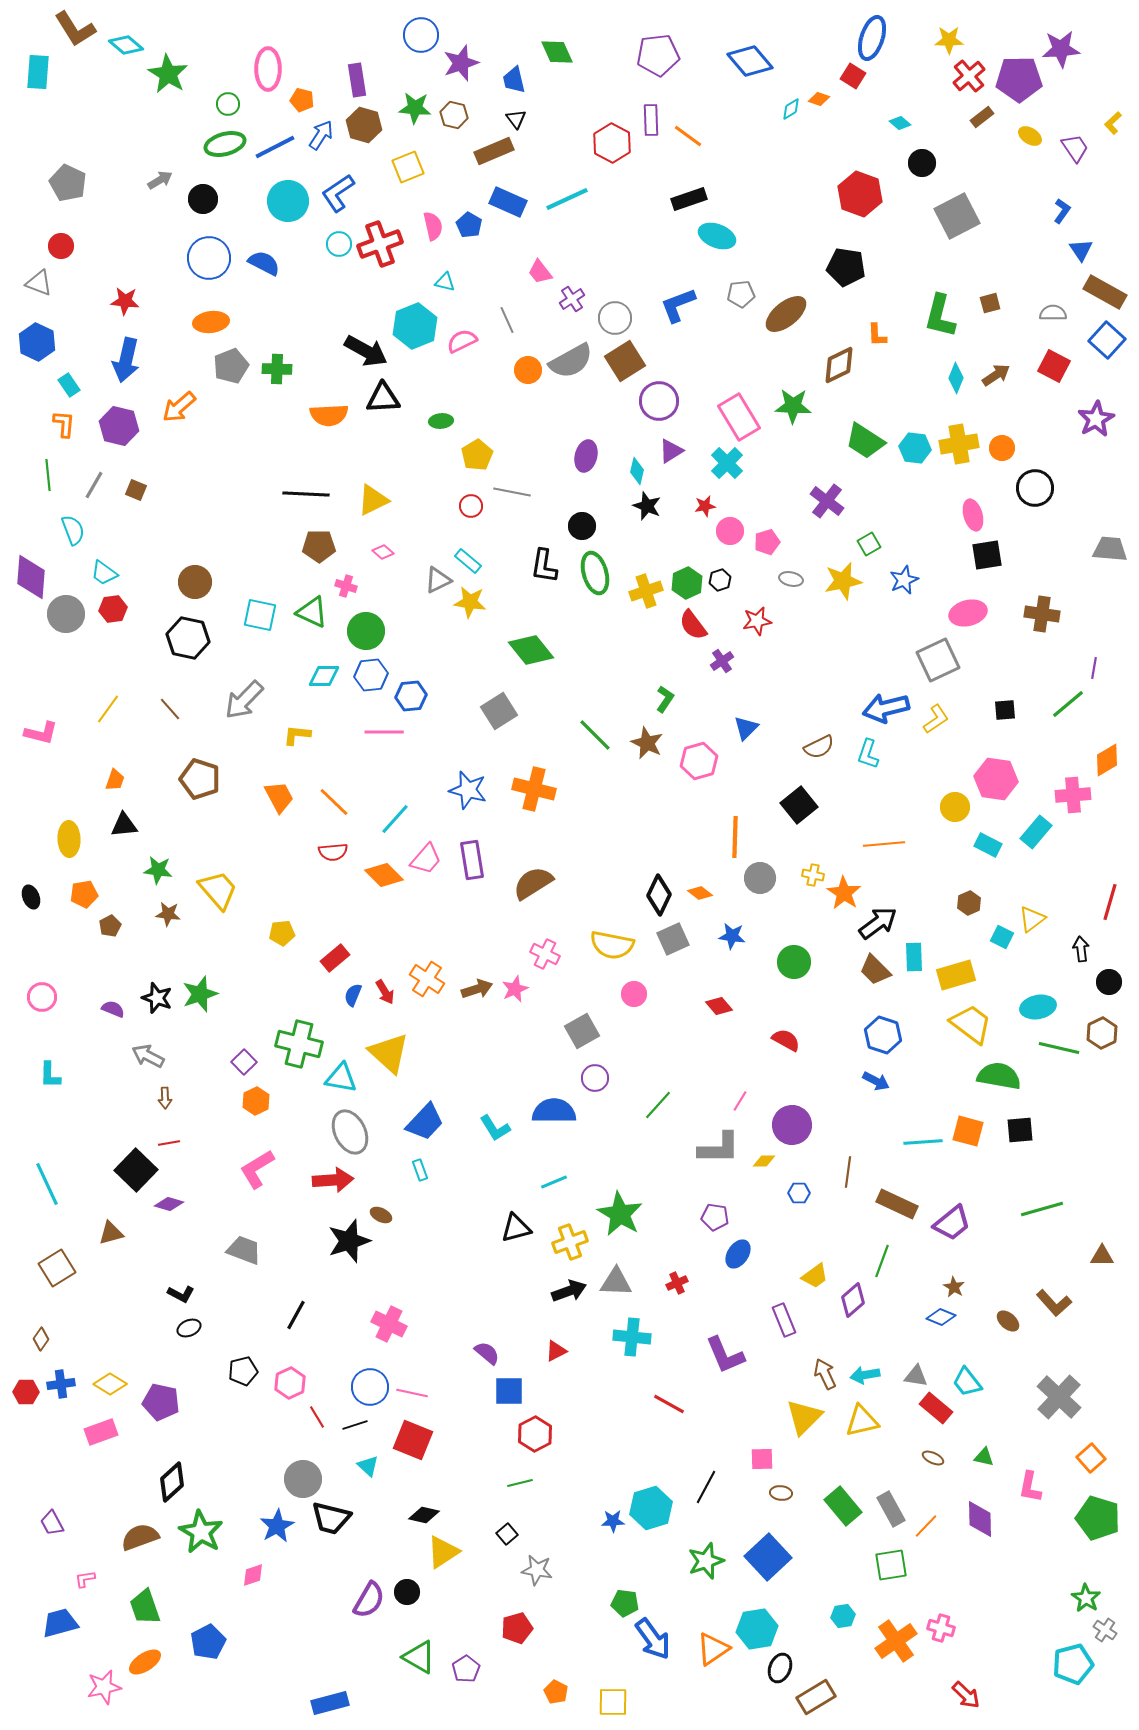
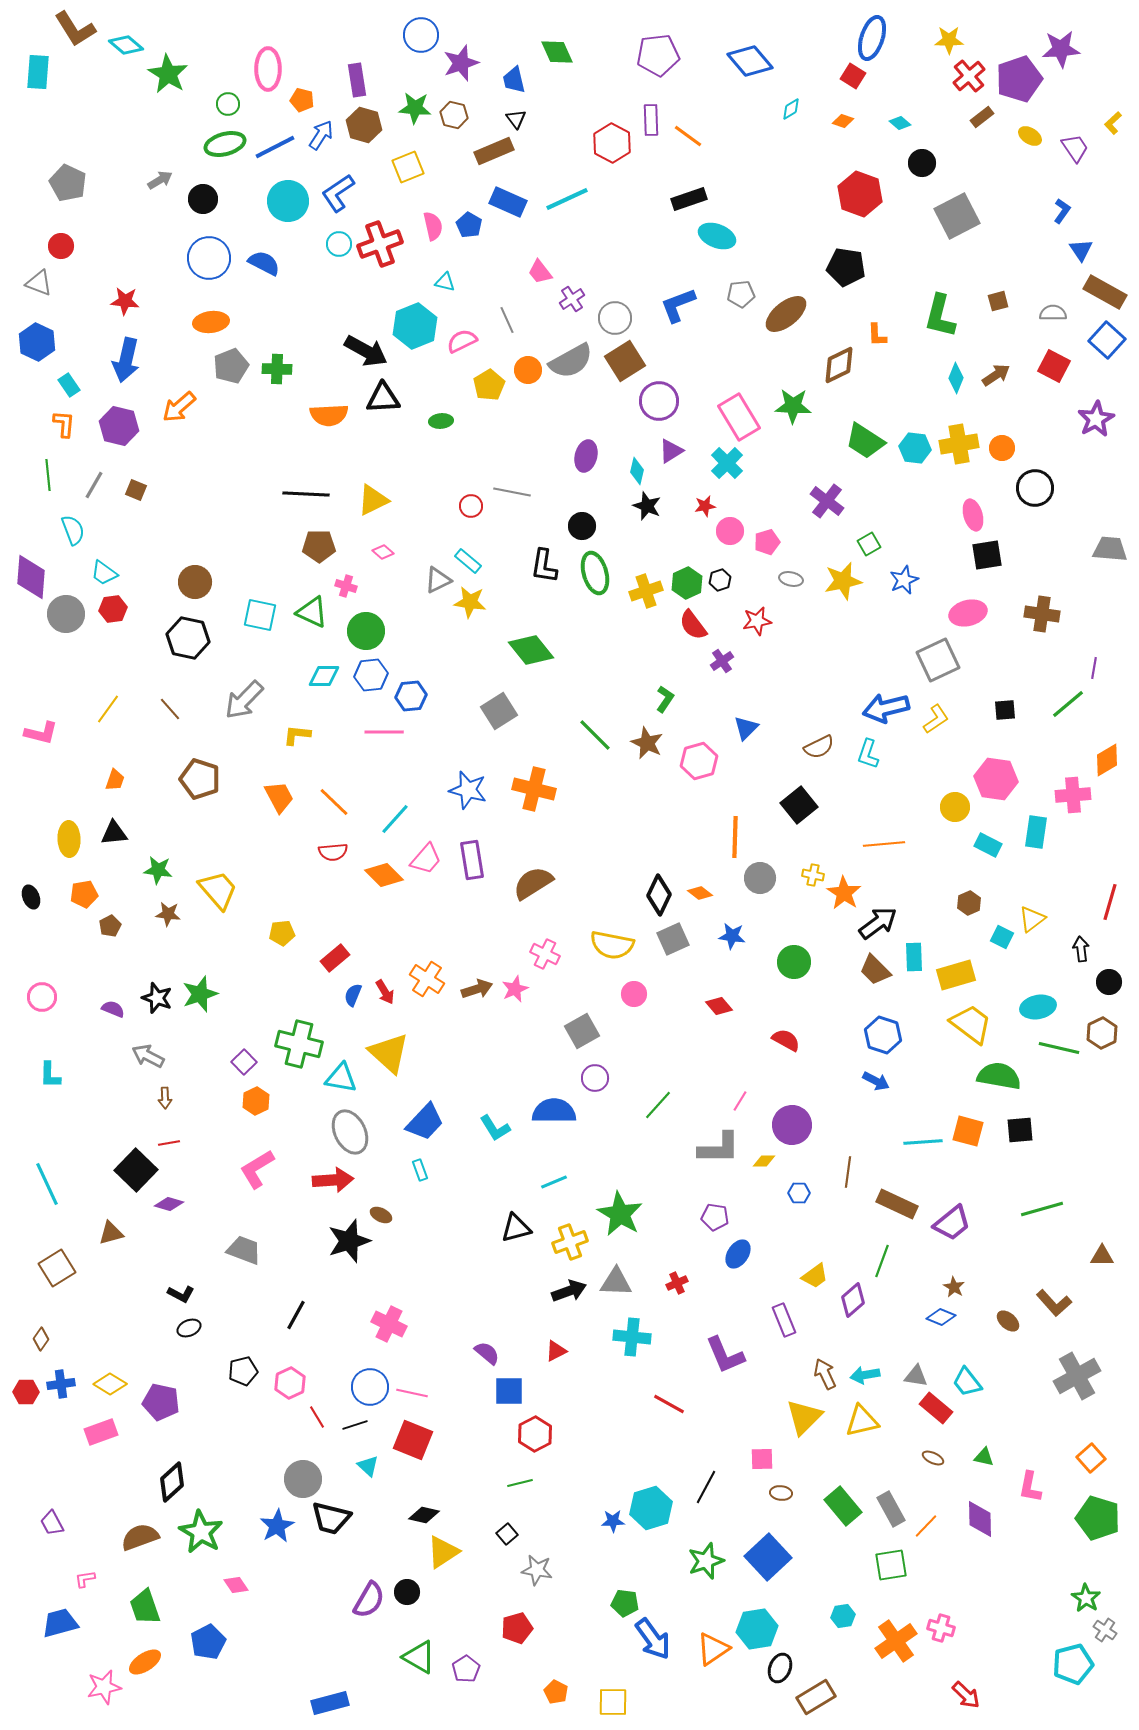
purple pentagon at (1019, 79): rotated 18 degrees counterclockwise
orange diamond at (819, 99): moved 24 px right, 22 px down
brown square at (990, 303): moved 8 px right, 2 px up
yellow pentagon at (477, 455): moved 12 px right, 70 px up
black triangle at (124, 825): moved 10 px left, 8 px down
cyan rectangle at (1036, 832): rotated 32 degrees counterclockwise
gray cross at (1059, 1397): moved 18 px right, 21 px up; rotated 18 degrees clockwise
pink diamond at (253, 1575): moved 17 px left, 10 px down; rotated 75 degrees clockwise
